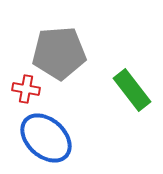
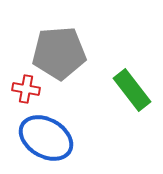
blue ellipse: rotated 12 degrees counterclockwise
